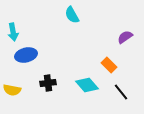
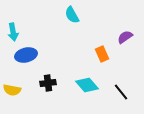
orange rectangle: moved 7 px left, 11 px up; rotated 21 degrees clockwise
